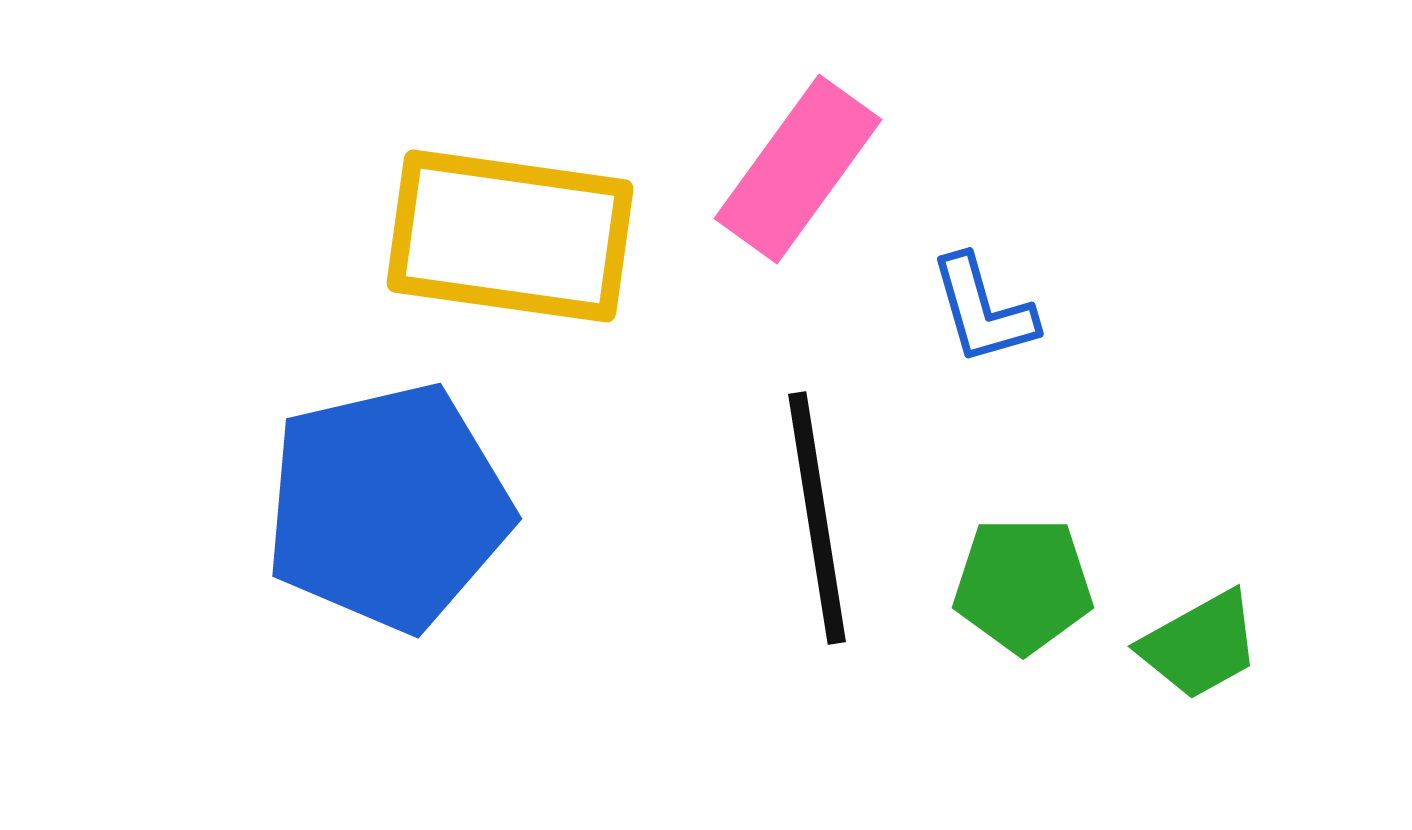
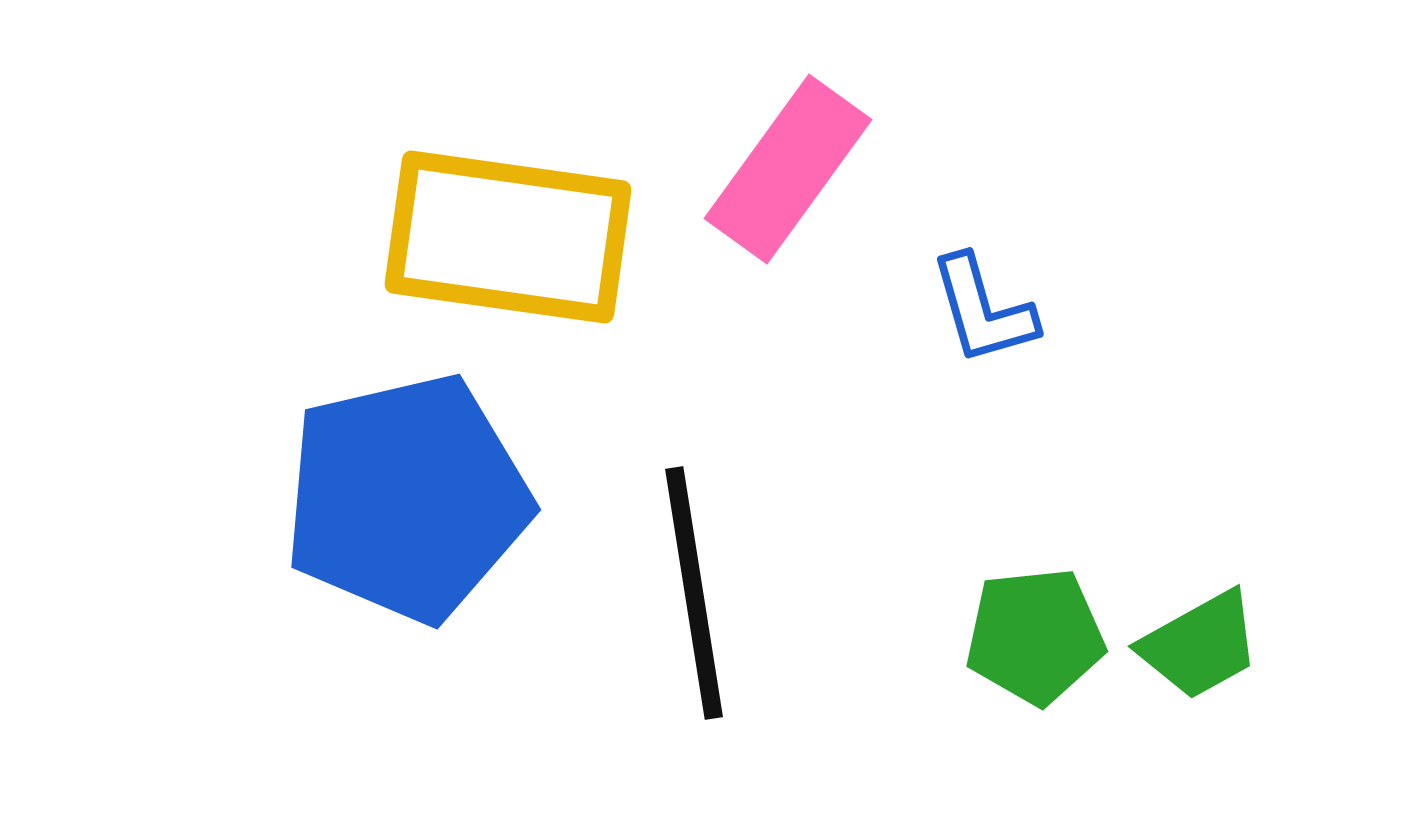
pink rectangle: moved 10 px left
yellow rectangle: moved 2 px left, 1 px down
blue pentagon: moved 19 px right, 9 px up
black line: moved 123 px left, 75 px down
green pentagon: moved 12 px right, 51 px down; rotated 6 degrees counterclockwise
